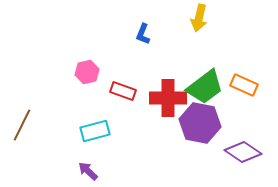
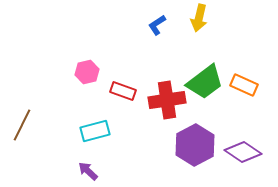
blue L-shape: moved 14 px right, 9 px up; rotated 35 degrees clockwise
green trapezoid: moved 5 px up
red cross: moved 1 px left, 2 px down; rotated 9 degrees counterclockwise
purple hexagon: moved 5 px left, 22 px down; rotated 21 degrees clockwise
